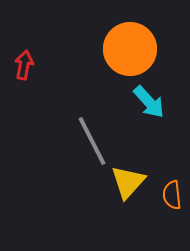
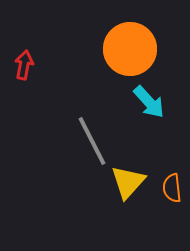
orange semicircle: moved 7 px up
